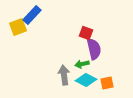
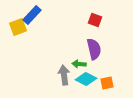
red square: moved 9 px right, 13 px up
green arrow: moved 3 px left; rotated 16 degrees clockwise
cyan diamond: moved 1 px up
